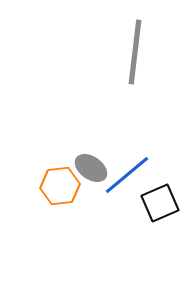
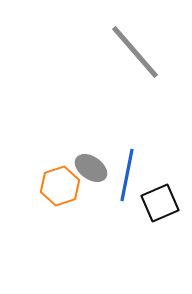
gray line: rotated 48 degrees counterclockwise
blue line: rotated 39 degrees counterclockwise
orange hexagon: rotated 12 degrees counterclockwise
